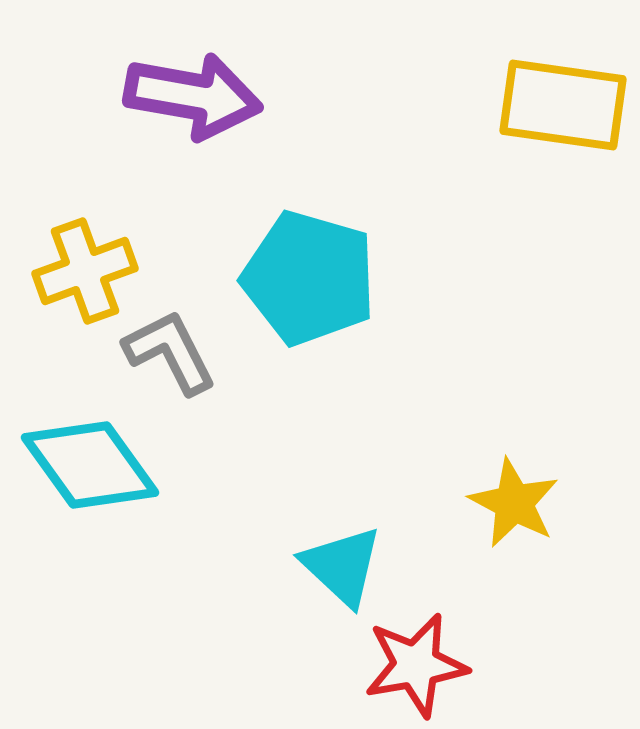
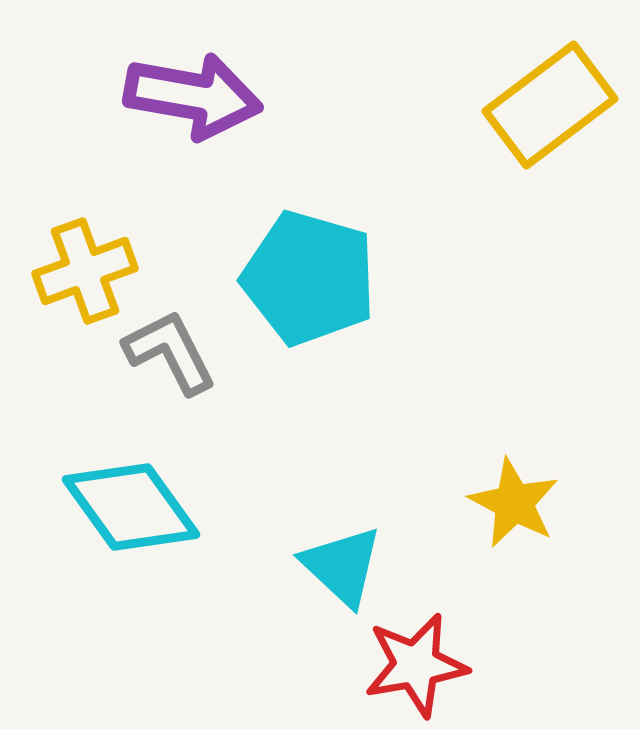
yellow rectangle: moved 13 px left; rotated 45 degrees counterclockwise
cyan diamond: moved 41 px right, 42 px down
